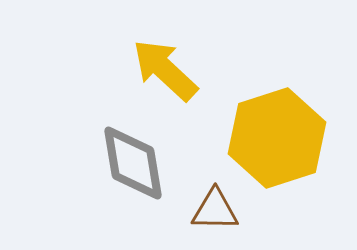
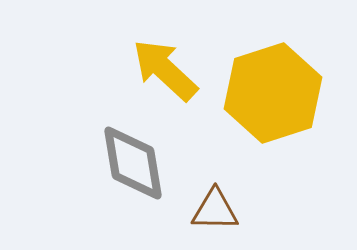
yellow hexagon: moved 4 px left, 45 px up
